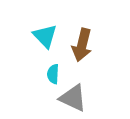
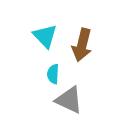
gray triangle: moved 4 px left, 2 px down
